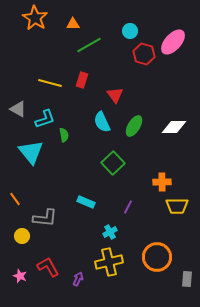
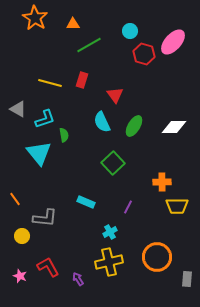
cyan triangle: moved 8 px right, 1 px down
purple arrow: rotated 56 degrees counterclockwise
